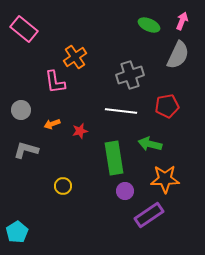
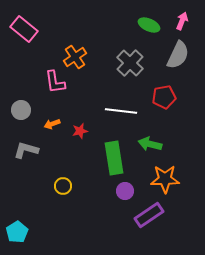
gray cross: moved 12 px up; rotated 28 degrees counterclockwise
red pentagon: moved 3 px left, 9 px up
